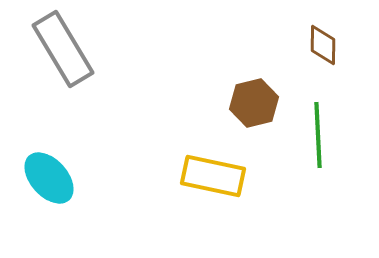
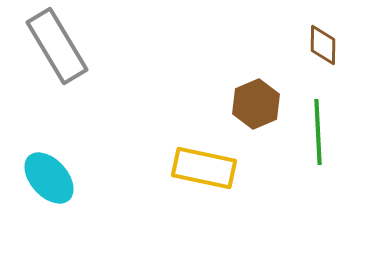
gray rectangle: moved 6 px left, 3 px up
brown hexagon: moved 2 px right, 1 px down; rotated 9 degrees counterclockwise
green line: moved 3 px up
yellow rectangle: moved 9 px left, 8 px up
